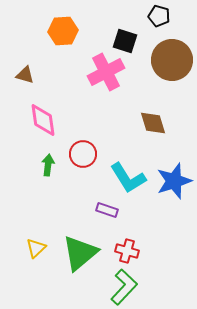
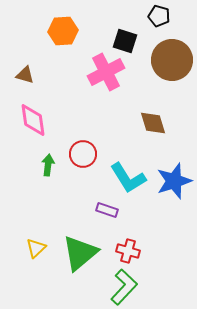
pink diamond: moved 10 px left
red cross: moved 1 px right
